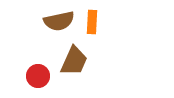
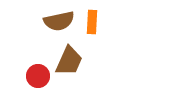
brown trapezoid: moved 5 px left
